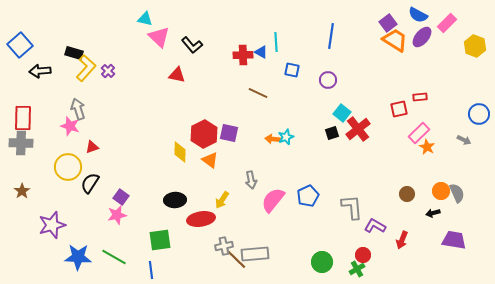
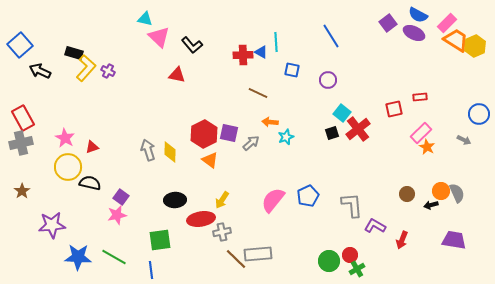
blue line at (331, 36): rotated 40 degrees counterclockwise
purple ellipse at (422, 37): moved 8 px left, 4 px up; rotated 75 degrees clockwise
orange trapezoid at (395, 40): moved 61 px right
yellow hexagon at (475, 46): rotated 15 degrees clockwise
black arrow at (40, 71): rotated 30 degrees clockwise
purple cross at (108, 71): rotated 16 degrees counterclockwise
gray arrow at (78, 109): moved 70 px right, 41 px down
red square at (399, 109): moved 5 px left
red rectangle at (23, 118): rotated 30 degrees counterclockwise
pink star at (70, 126): moved 5 px left, 12 px down; rotated 12 degrees clockwise
pink rectangle at (419, 133): moved 2 px right
orange arrow at (273, 139): moved 3 px left, 17 px up
gray cross at (21, 143): rotated 15 degrees counterclockwise
yellow diamond at (180, 152): moved 10 px left
gray arrow at (251, 180): moved 37 px up; rotated 120 degrees counterclockwise
black semicircle at (90, 183): rotated 70 degrees clockwise
gray L-shape at (352, 207): moved 2 px up
black arrow at (433, 213): moved 2 px left, 8 px up
purple star at (52, 225): rotated 12 degrees clockwise
gray cross at (224, 246): moved 2 px left, 14 px up
gray rectangle at (255, 254): moved 3 px right
red circle at (363, 255): moved 13 px left
green circle at (322, 262): moved 7 px right, 1 px up
